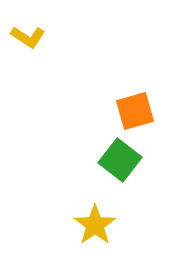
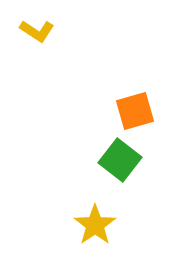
yellow L-shape: moved 9 px right, 6 px up
